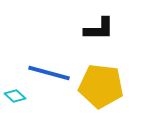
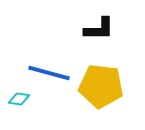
cyan diamond: moved 4 px right, 3 px down; rotated 35 degrees counterclockwise
